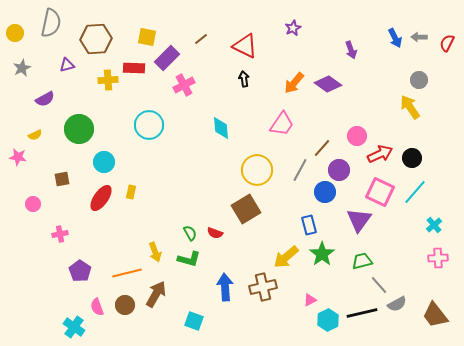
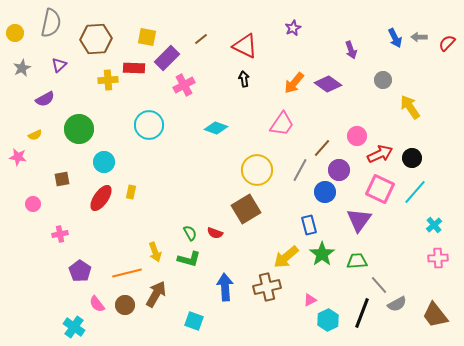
red semicircle at (447, 43): rotated 18 degrees clockwise
purple triangle at (67, 65): moved 8 px left; rotated 28 degrees counterclockwise
gray circle at (419, 80): moved 36 px left
cyan diamond at (221, 128): moved 5 px left; rotated 65 degrees counterclockwise
pink square at (380, 192): moved 3 px up
green trapezoid at (362, 261): moved 5 px left; rotated 10 degrees clockwise
brown cross at (263, 287): moved 4 px right
pink semicircle at (97, 307): moved 3 px up; rotated 18 degrees counterclockwise
black line at (362, 313): rotated 56 degrees counterclockwise
